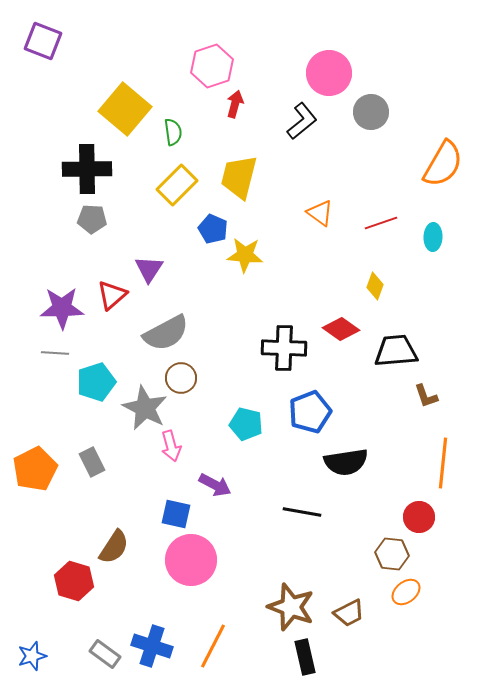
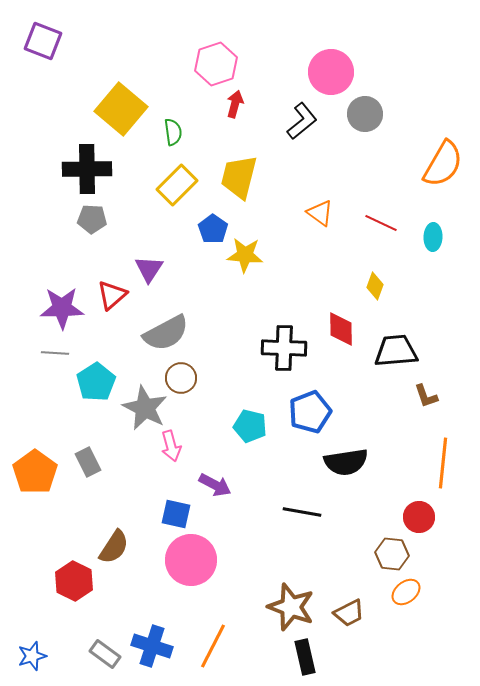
pink hexagon at (212, 66): moved 4 px right, 2 px up
pink circle at (329, 73): moved 2 px right, 1 px up
yellow square at (125, 109): moved 4 px left
gray circle at (371, 112): moved 6 px left, 2 px down
red line at (381, 223): rotated 44 degrees clockwise
blue pentagon at (213, 229): rotated 12 degrees clockwise
red diamond at (341, 329): rotated 54 degrees clockwise
cyan pentagon at (96, 382): rotated 15 degrees counterclockwise
cyan pentagon at (246, 424): moved 4 px right, 2 px down
gray rectangle at (92, 462): moved 4 px left
orange pentagon at (35, 469): moved 3 px down; rotated 9 degrees counterclockwise
red hexagon at (74, 581): rotated 9 degrees clockwise
